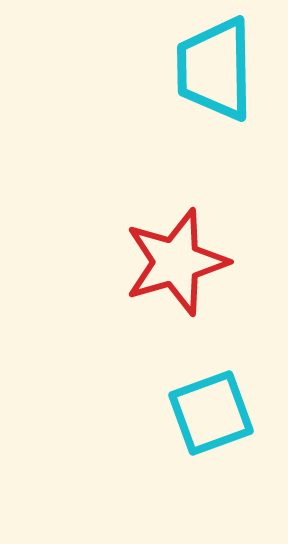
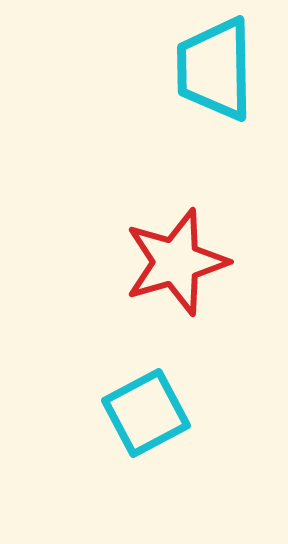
cyan square: moved 65 px left; rotated 8 degrees counterclockwise
